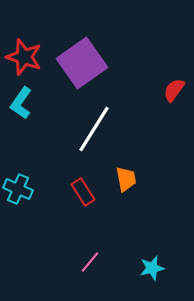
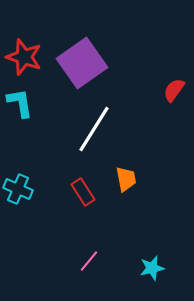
cyan L-shape: moved 1 px left; rotated 136 degrees clockwise
pink line: moved 1 px left, 1 px up
